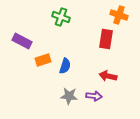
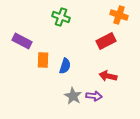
red rectangle: moved 2 px down; rotated 54 degrees clockwise
orange rectangle: rotated 70 degrees counterclockwise
gray star: moved 4 px right; rotated 24 degrees clockwise
